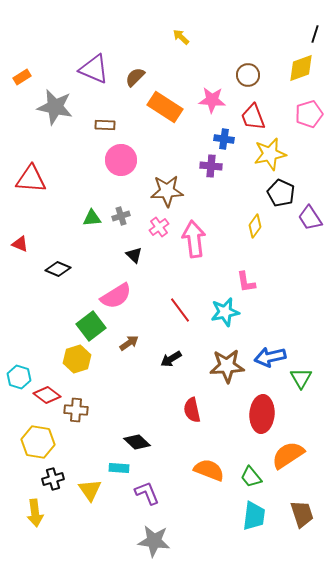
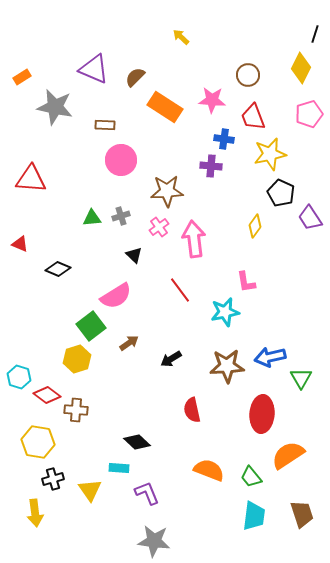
yellow diamond at (301, 68): rotated 44 degrees counterclockwise
red line at (180, 310): moved 20 px up
